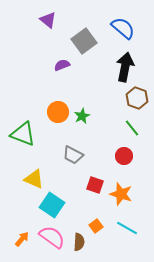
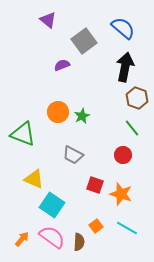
red circle: moved 1 px left, 1 px up
